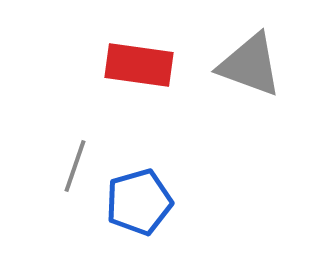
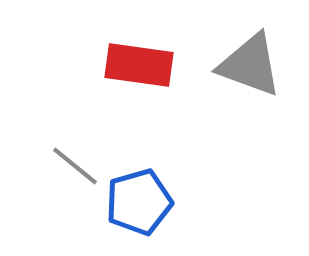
gray line: rotated 70 degrees counterclockwise
